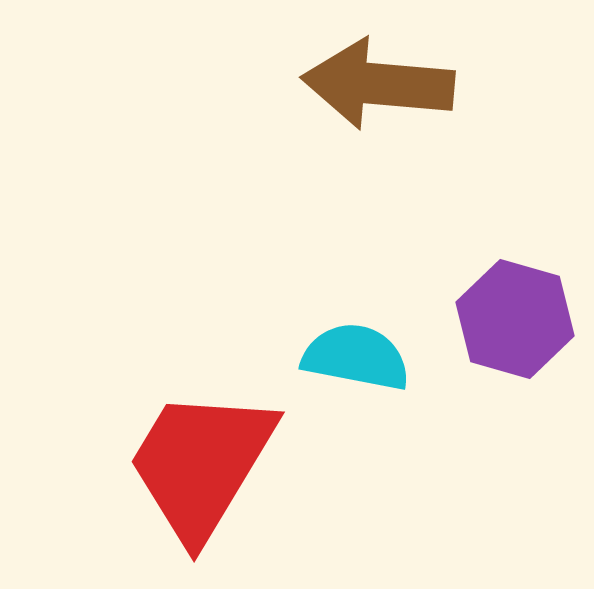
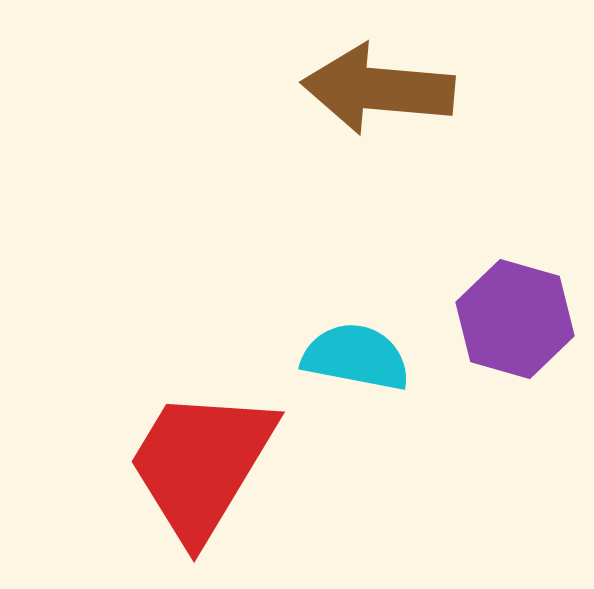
brown arrow: moved 5 px down
